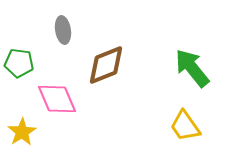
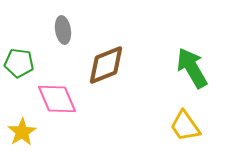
green arrow: rotated 9 degrees clockwise
